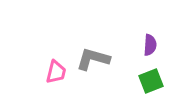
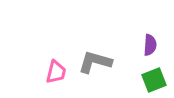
gray L-shape: moved 2 px right, 3 px down
green square: moved 3 px right, 1 px up
